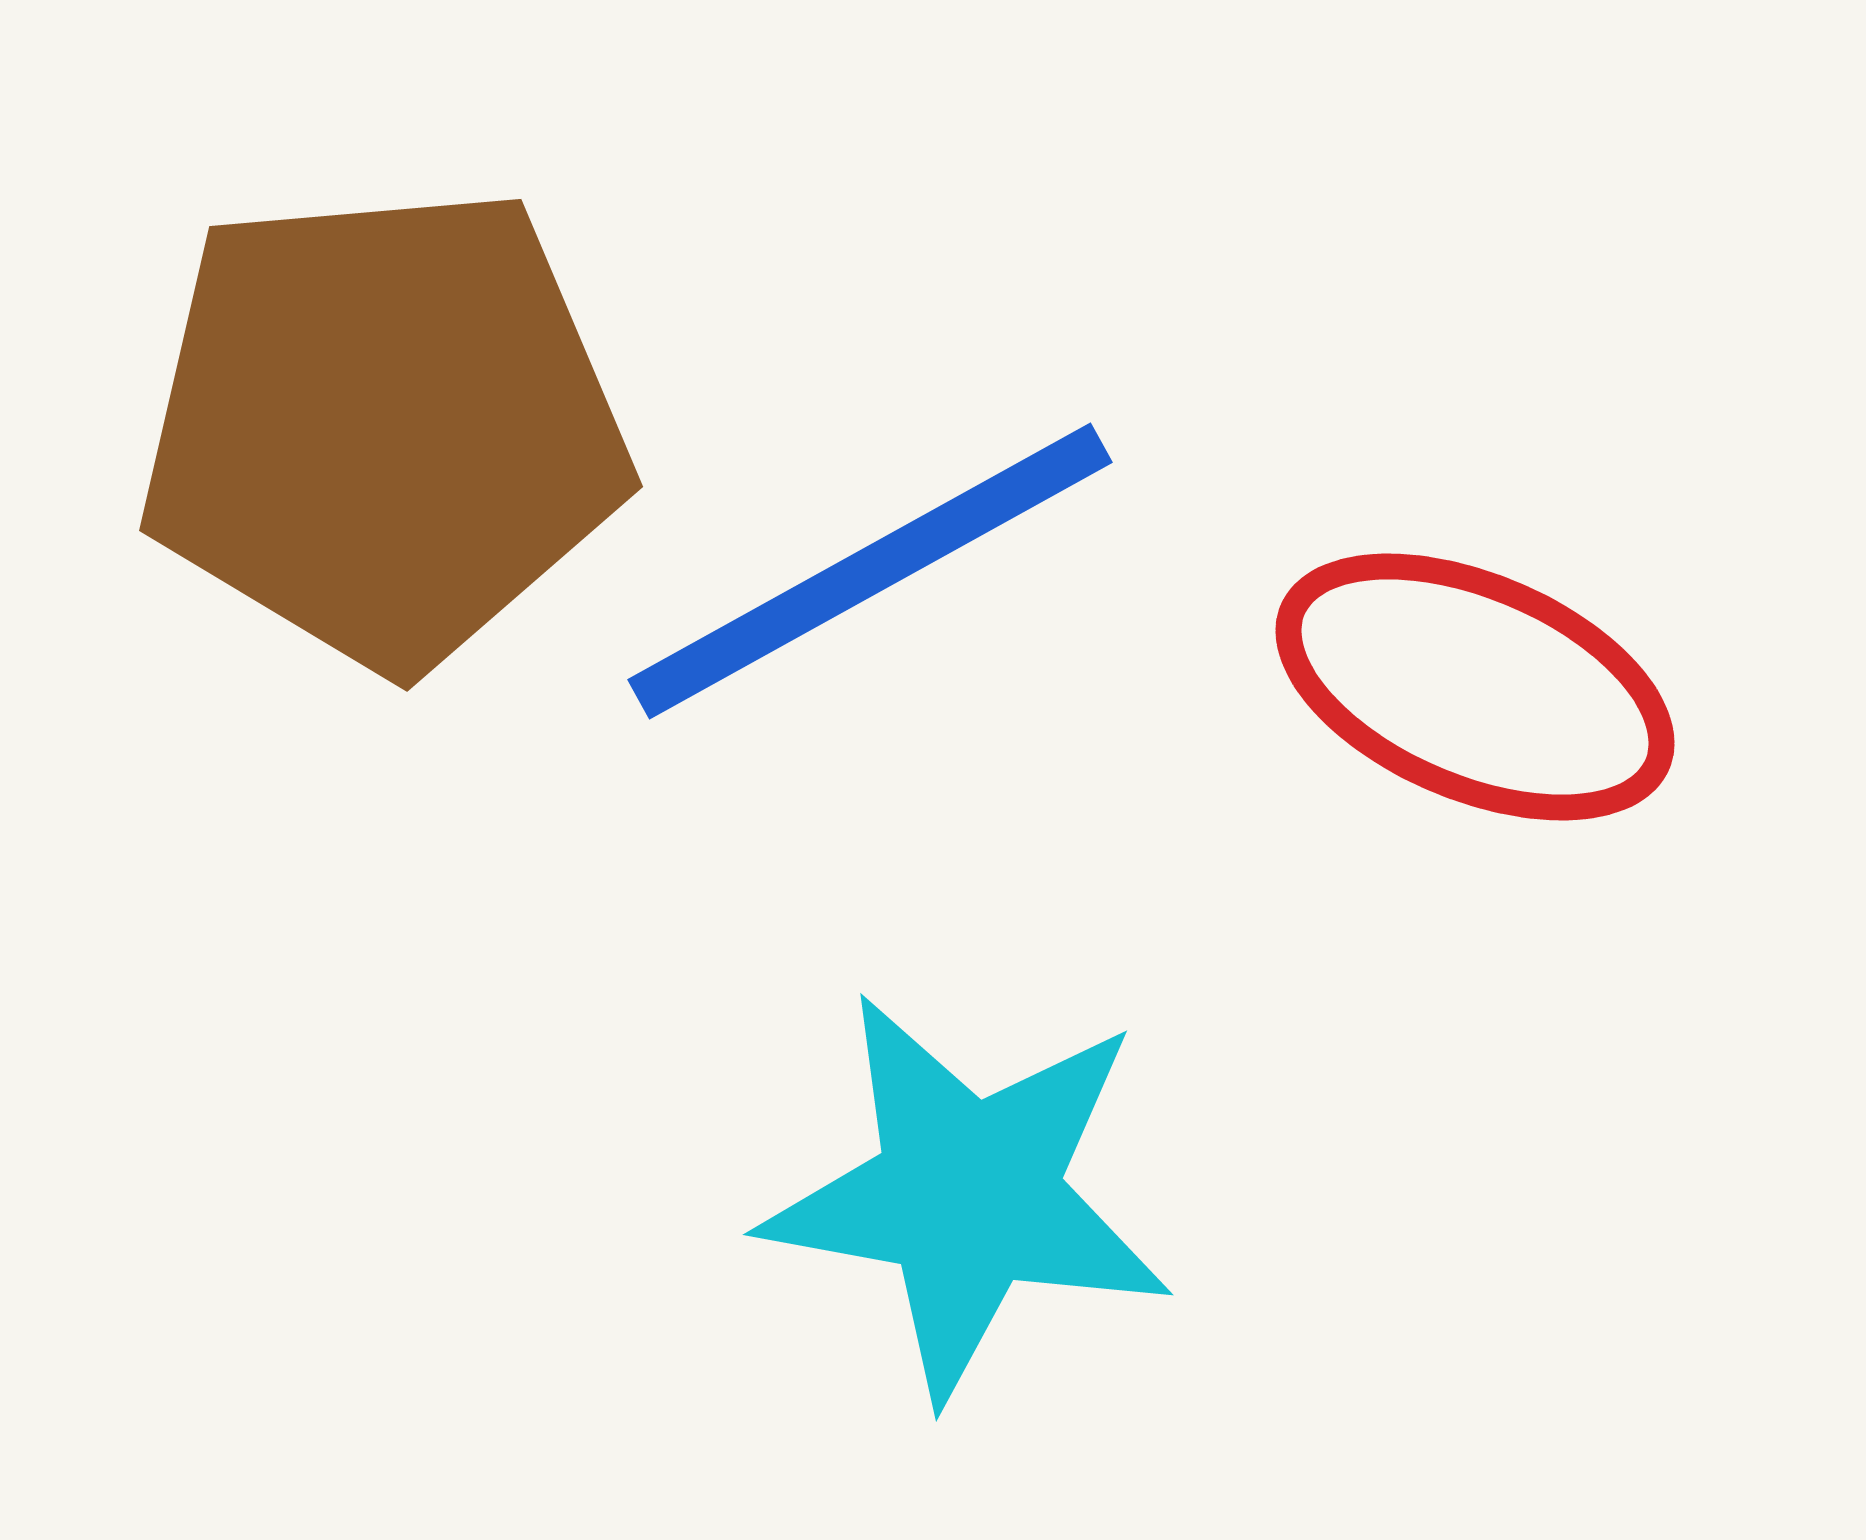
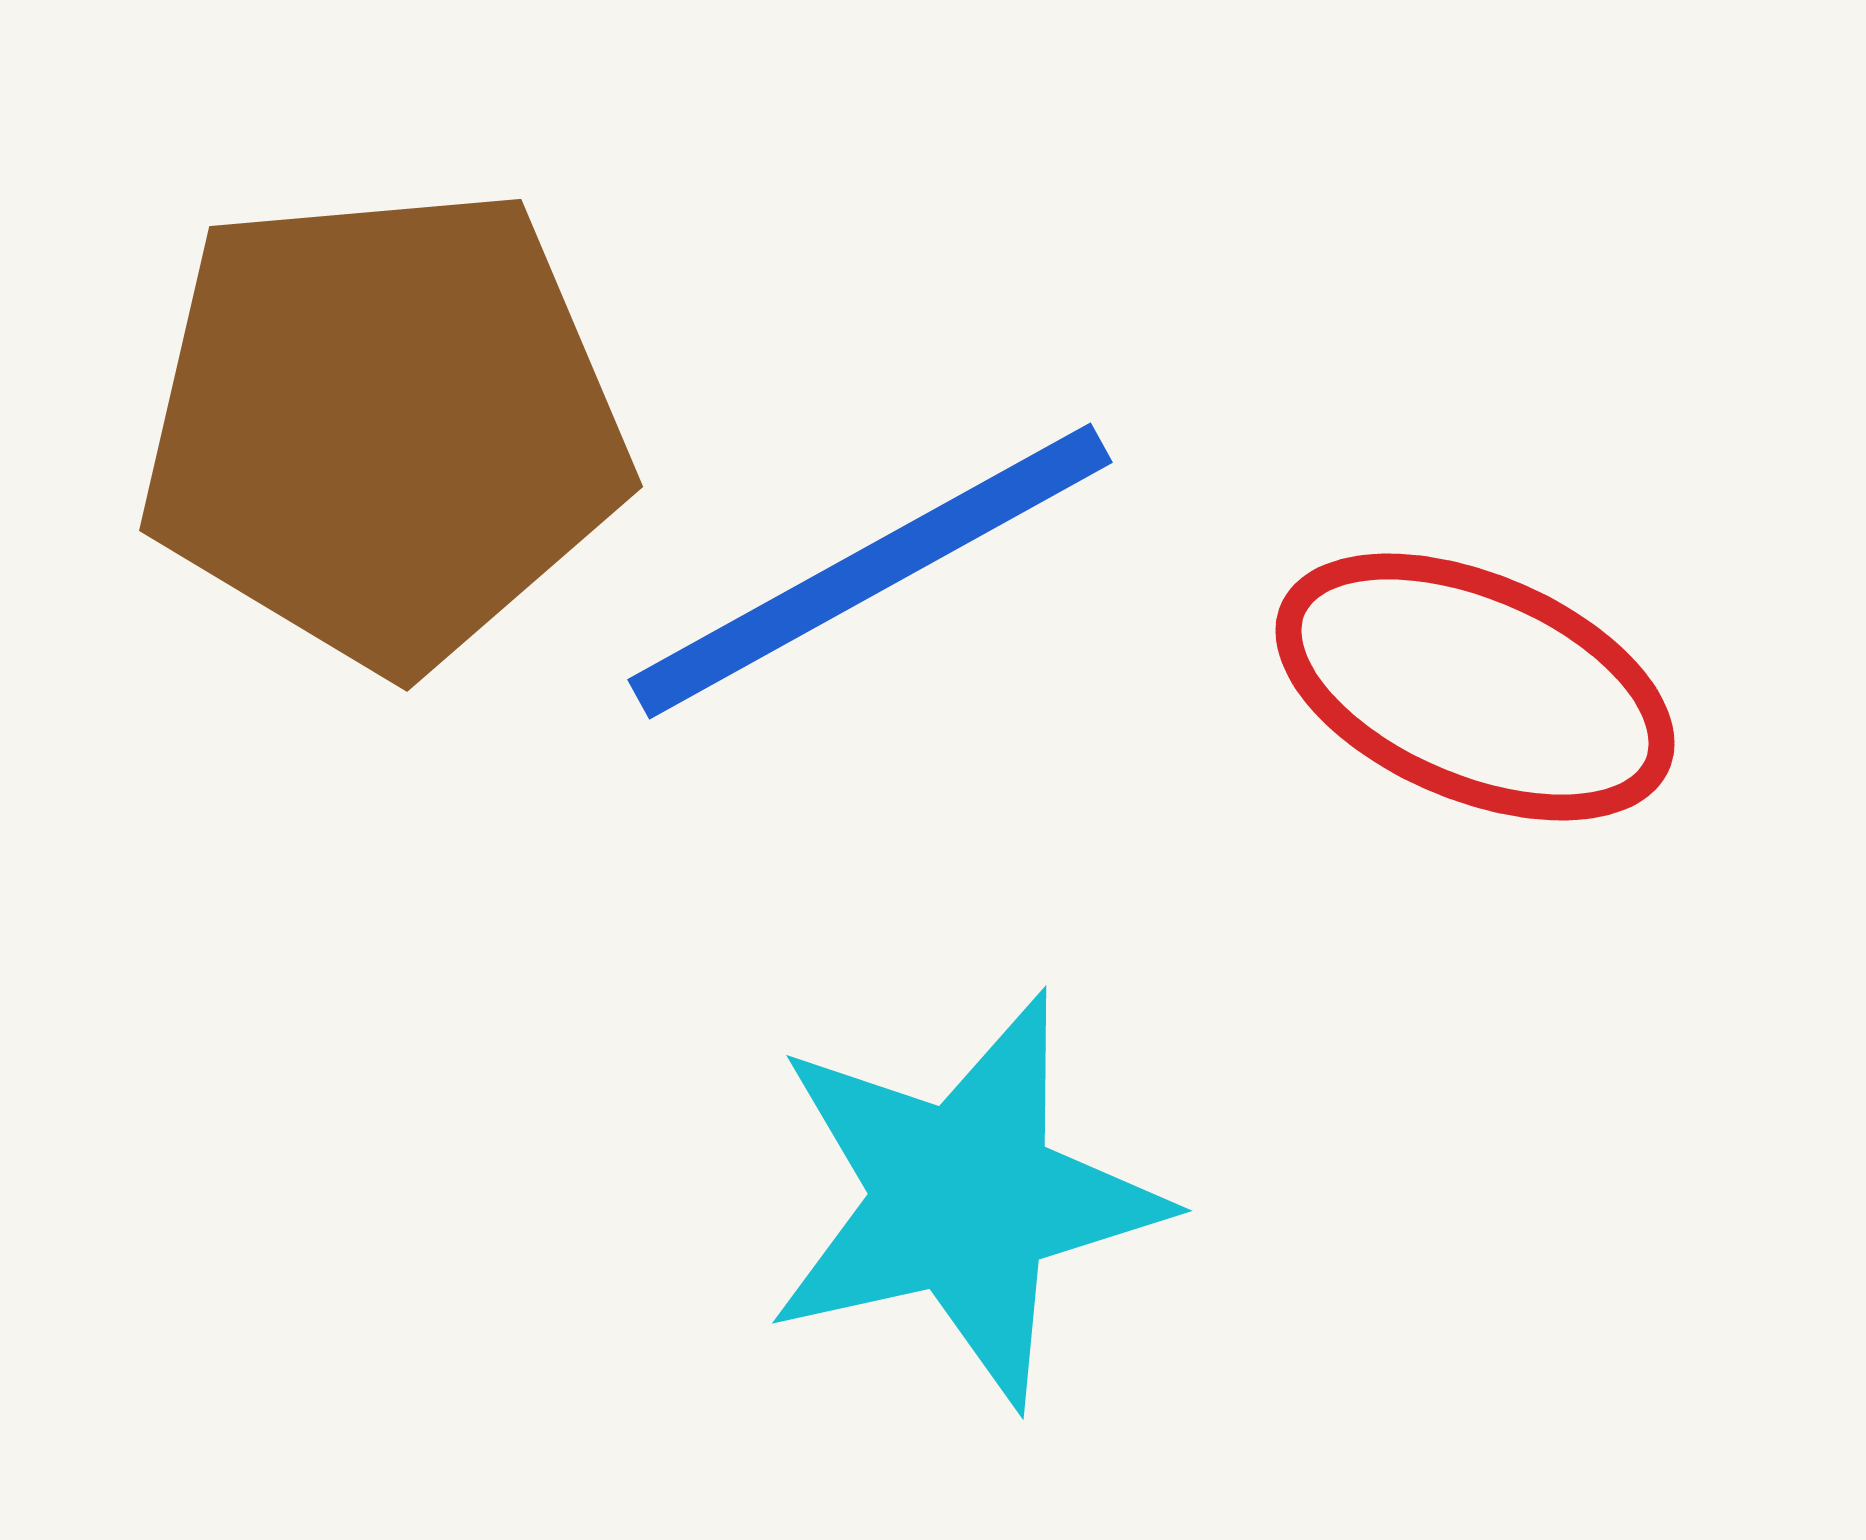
cyan star: moved 4 px left, 4 px down; rotated 23 degrees counterclockwise
